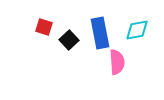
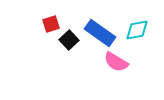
red square: moved 7 px right, 3 px up; rotated 36 degrees counterclockwise
blue rectangle: rotated 44 degrees counterclockwise
pink semicircle: moved 1 px left; rotated 125 degrees clockwise
